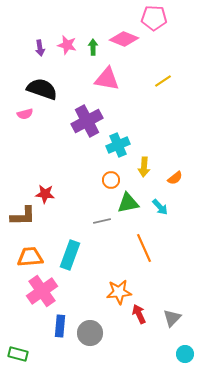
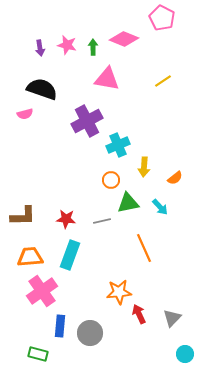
pink pentagon: moved 8 px right; rotated 25 degrees clockwise
red star: moved 21 px right, 25 px down
green rectangle: moved 20 px right
